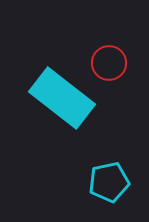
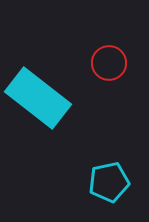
cyan rectangle: moved 24 px left
